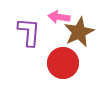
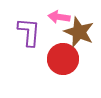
brown star: rotated 24 degrees counterclockwise
red circle: moved 4 px up
